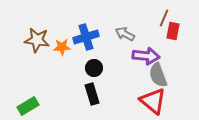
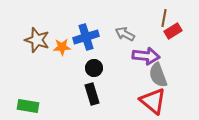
brown line: rotated 12 degrees counterclockwise
red rectangle: rotated 48 degrees clockwise
brown star: rotated 10 degrees clockwise
green rectangle: rotated 40 degrees clockwise
